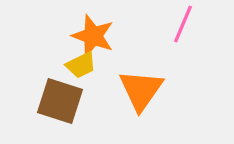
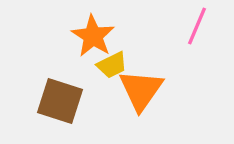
pink line: moved 14 px right, 2 px down
orange star: rotated 12 degrees clockwise
yellow trapezoid: moved 31 px right
